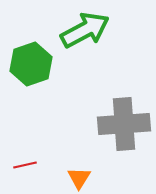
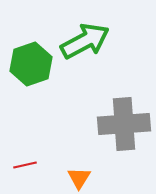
green arrow: moved 11 px down
